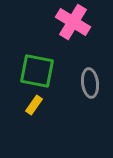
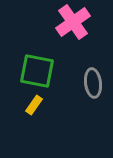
pink cross: rotated 24 degrees clockwise
gray ellipse: moved 3 px right
